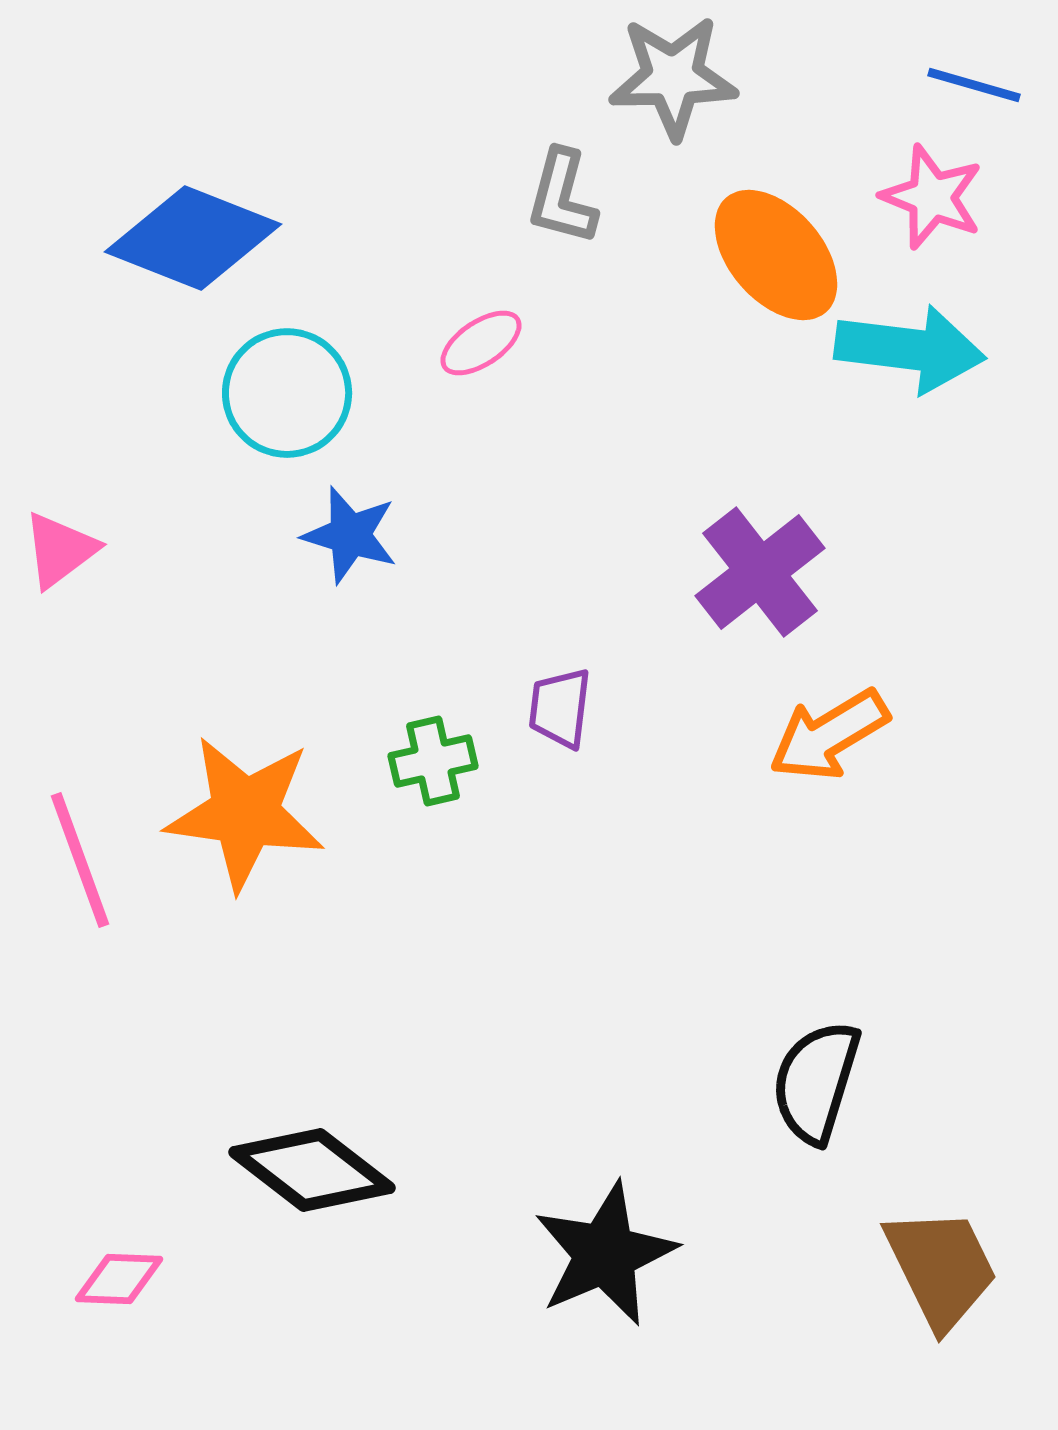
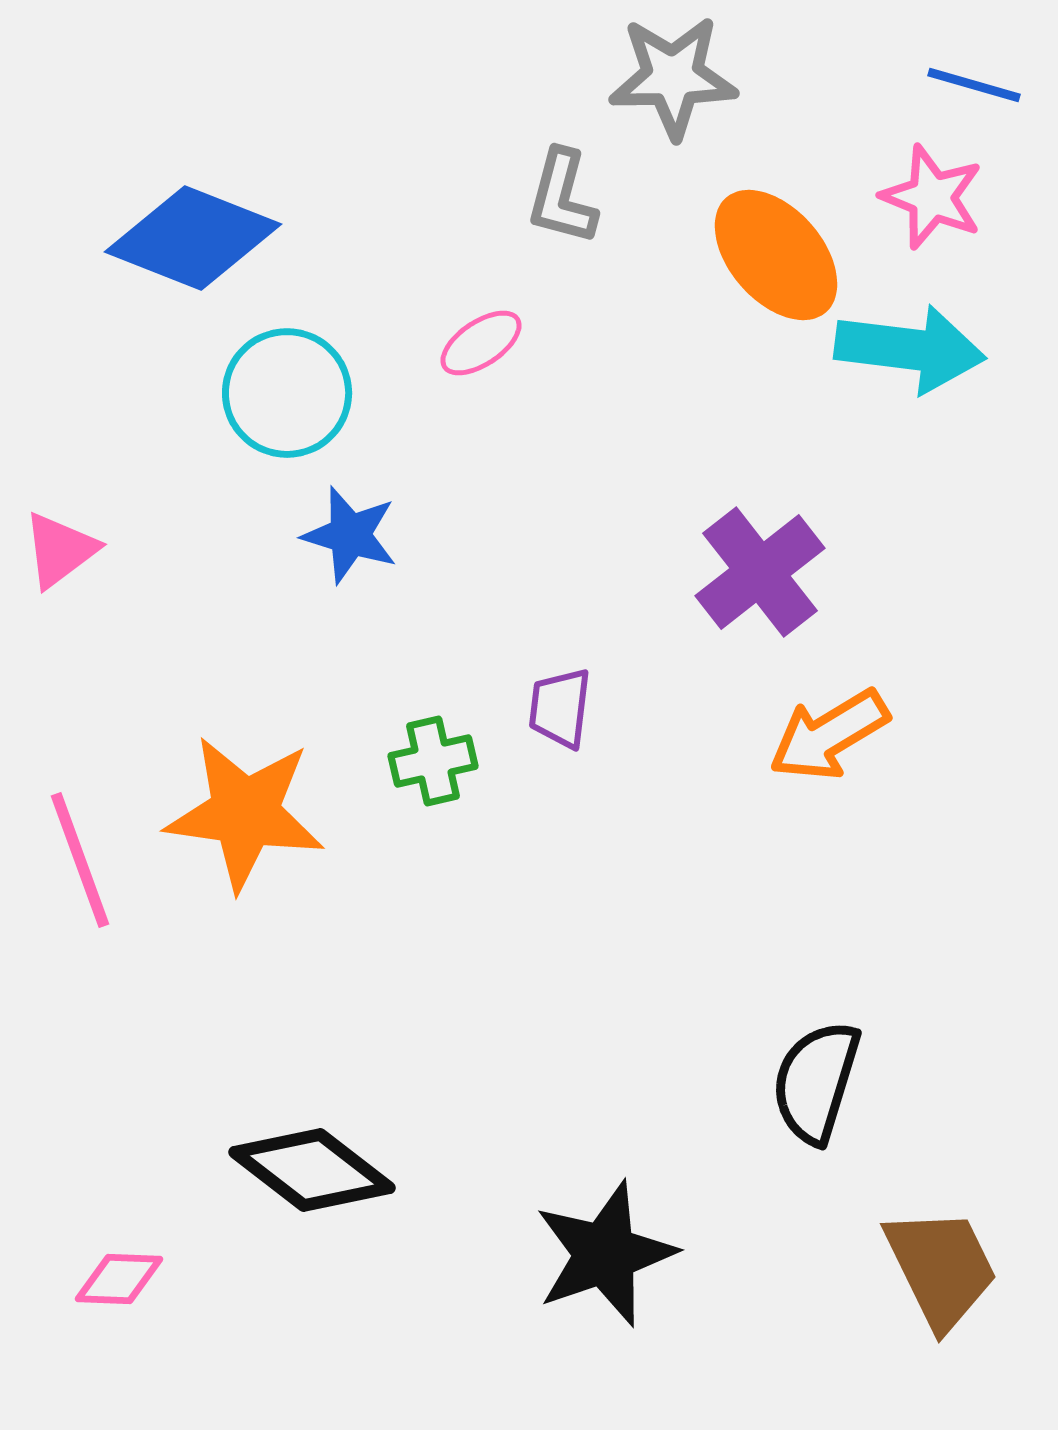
black star: rotated 4 degrees clockwise
